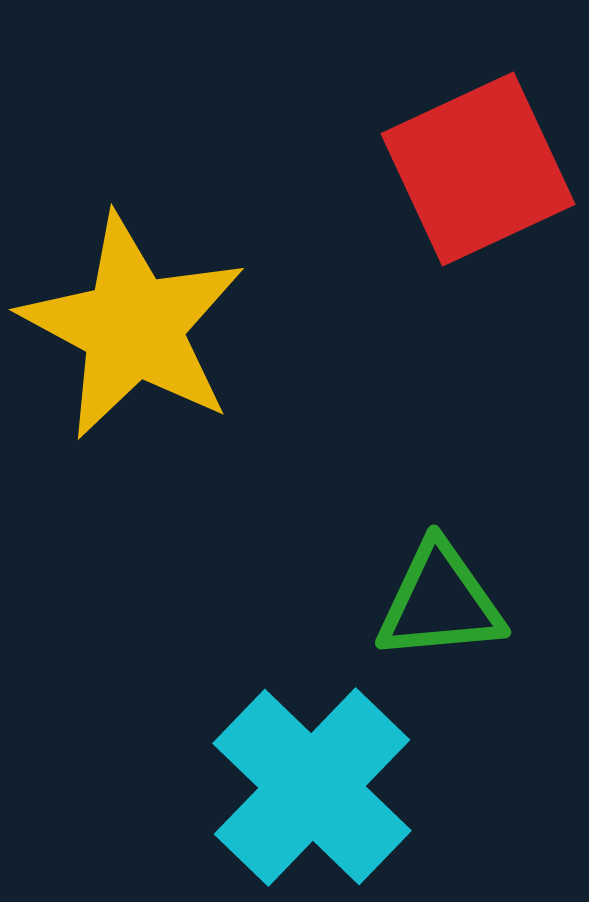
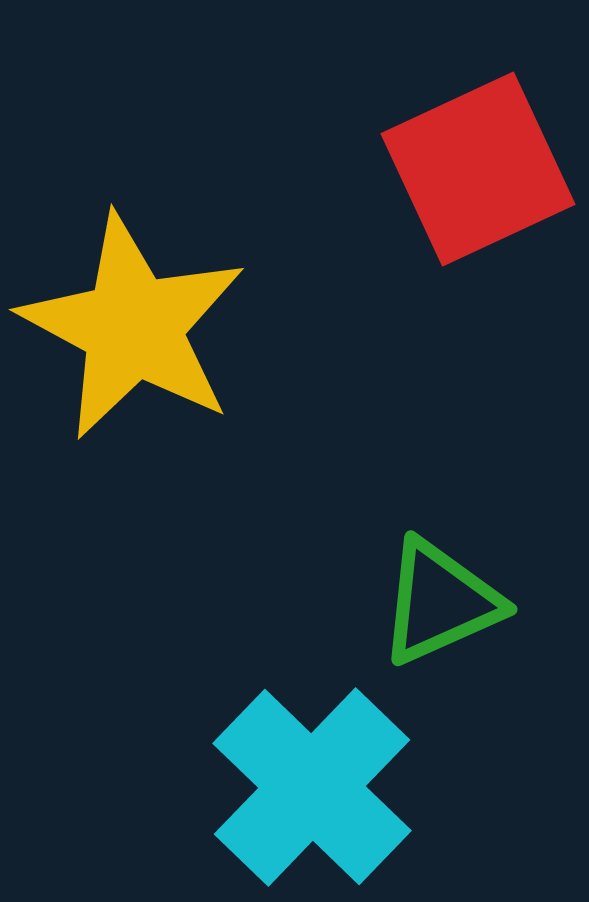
green triangle: rotated 19 degrees counterclockwise
